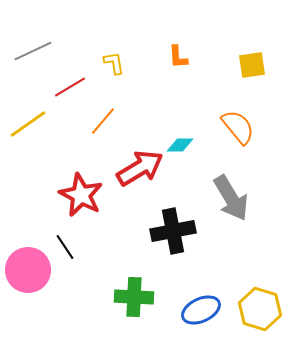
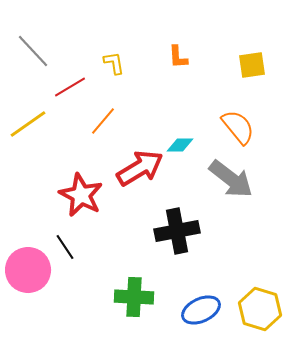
gray line: rotated 72 degrees clockwise
gray arrow: moved 19 px up; rotated 21 degrees counterclockwise
black cross: moved 4 px right
